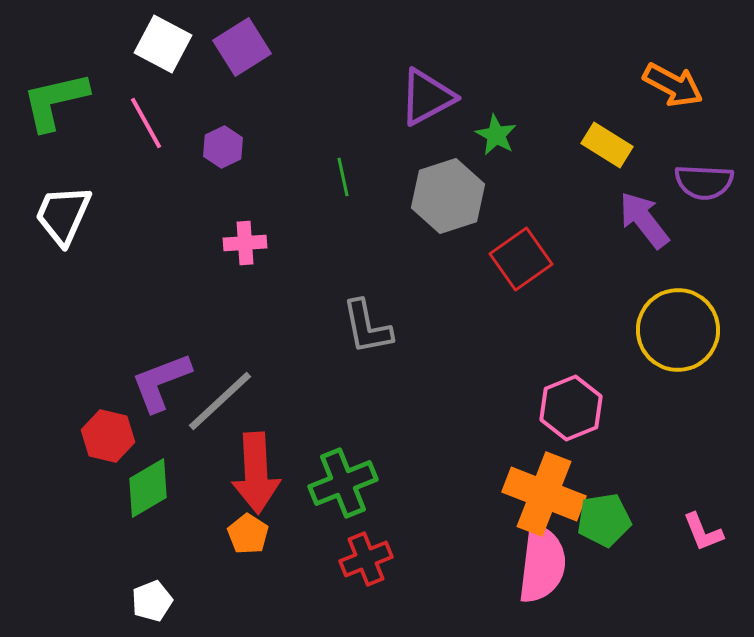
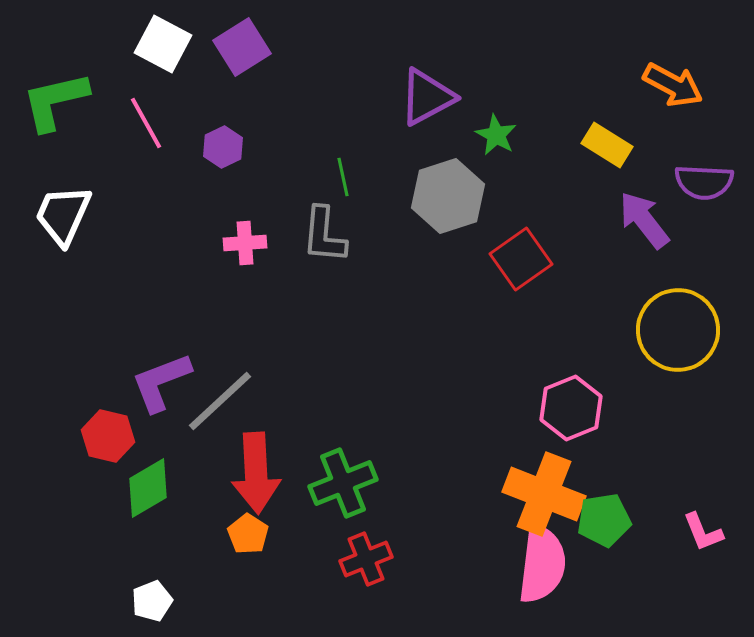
gray L-shape: moved 43 px left, 92 px up; rotated 16 degrees clockwise
